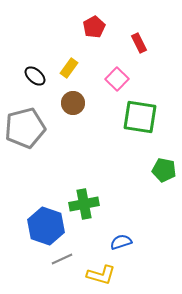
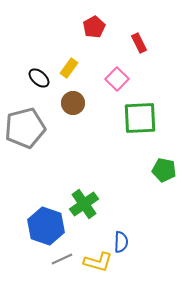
black ellipse: moved 4 px right, 2 px down
green square: moved 1 px down; rotated 12 degrees counterclockwise
green cross: rotated 24 degrees counterclockwise
blue semicircle: rotated 110 degrees clockwise
yellow L-shape: moved 3 px left, 13 px up
